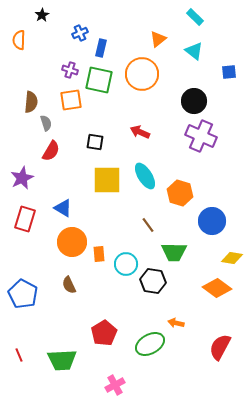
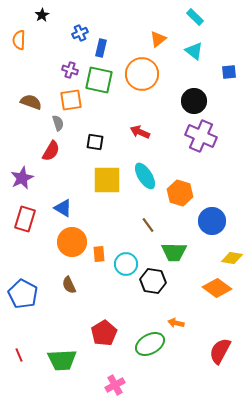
brown semicircle at (31, 102): rotated 75 degrees counterclockwise
gray semicircle at (46, 123): moved 12 px right
red semicircle at (220, 347): moved 4 px down
